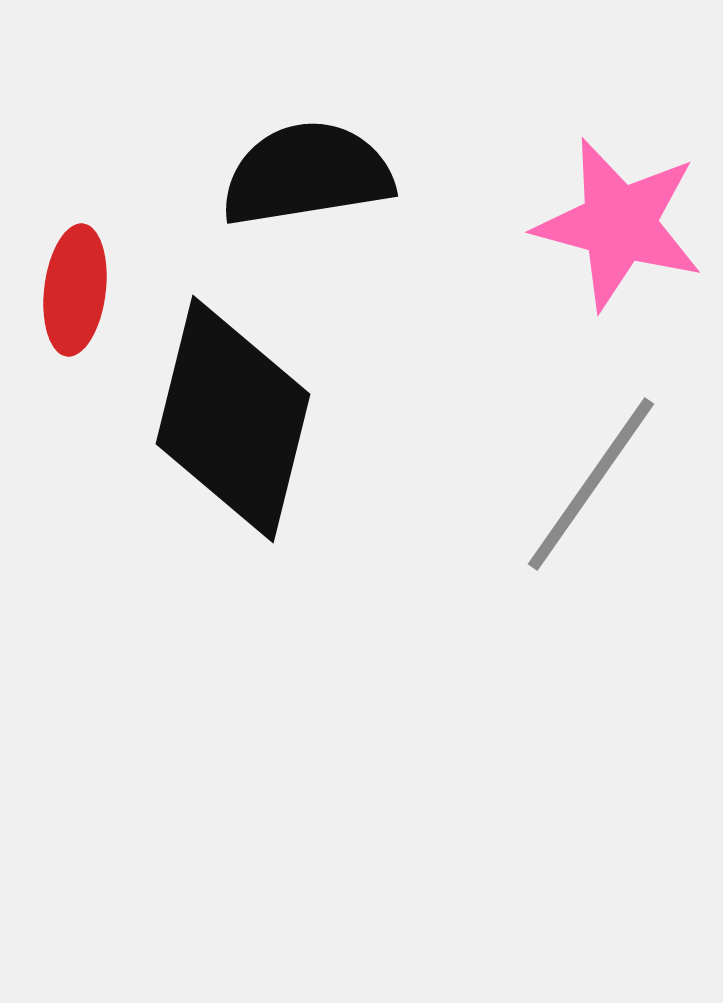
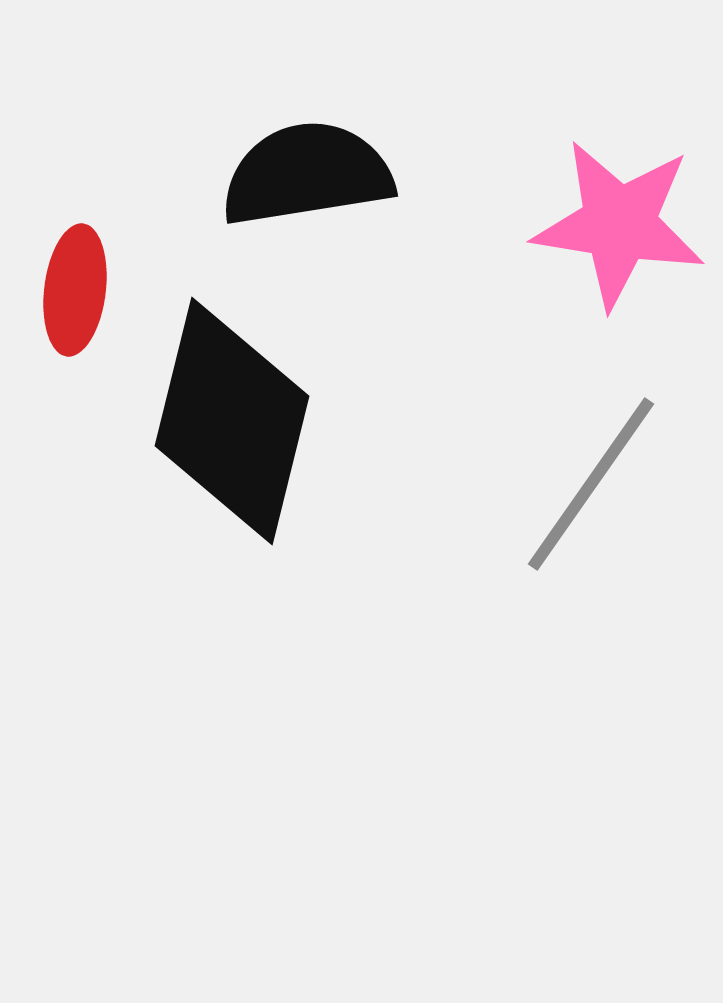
pink star: rotated 6 degrees counterclockwise
black diamond: moved 1 px left, 2 px down
